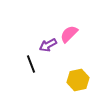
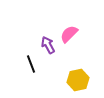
purple arrow: rotated 90 degrees clockwise
